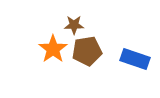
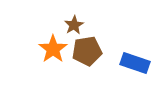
brown star: rotated 30 degrees counterclockwise
blue rectangle: moved 4 px down
